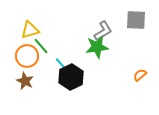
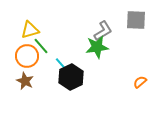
orange semicircle: moved 7 px down
